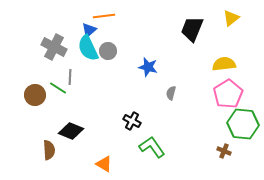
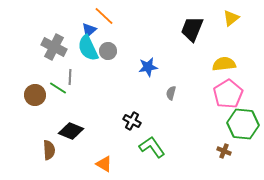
orange line: rotated 50 degrees clockwise
blue star: rotated 24 degrees counterclockwise
